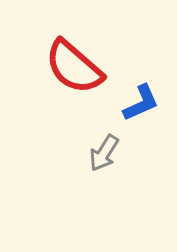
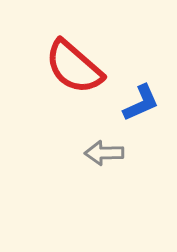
gray arrow: rotated 57 degrees clockwise
